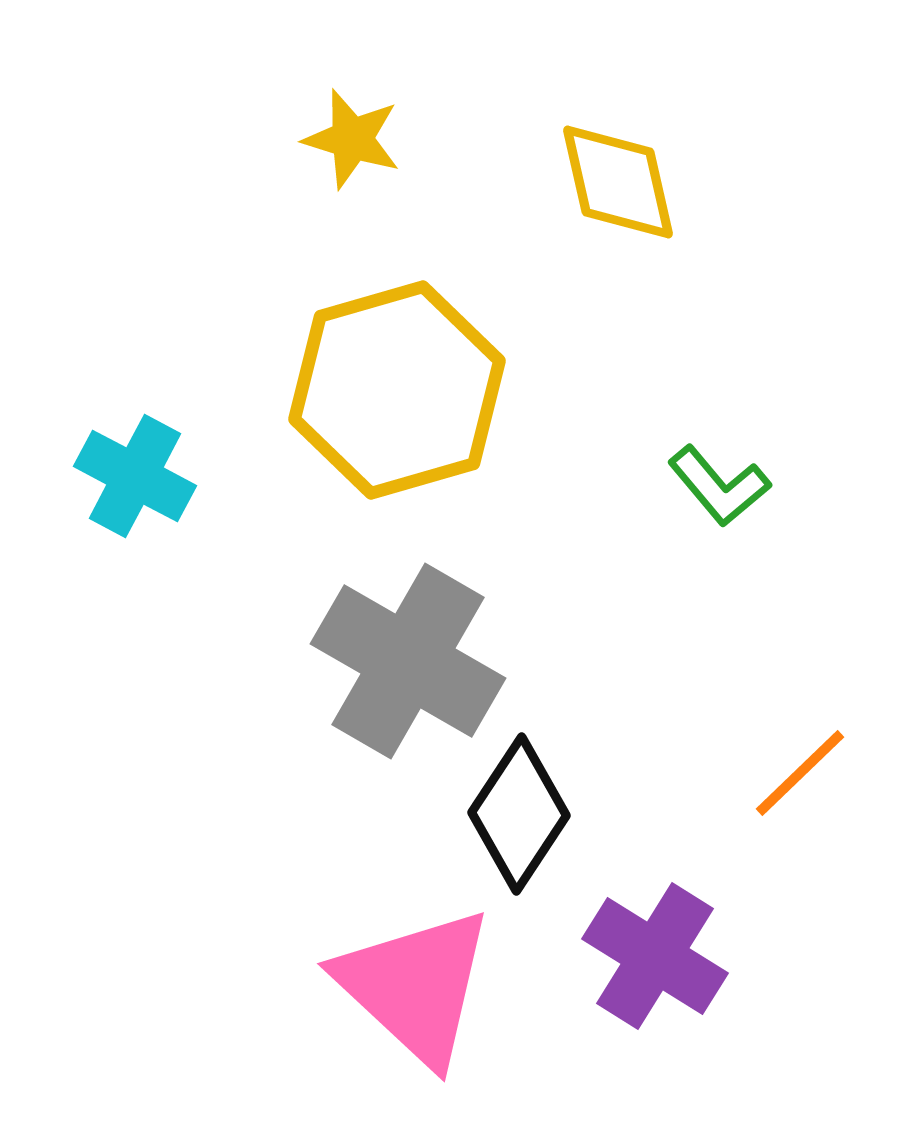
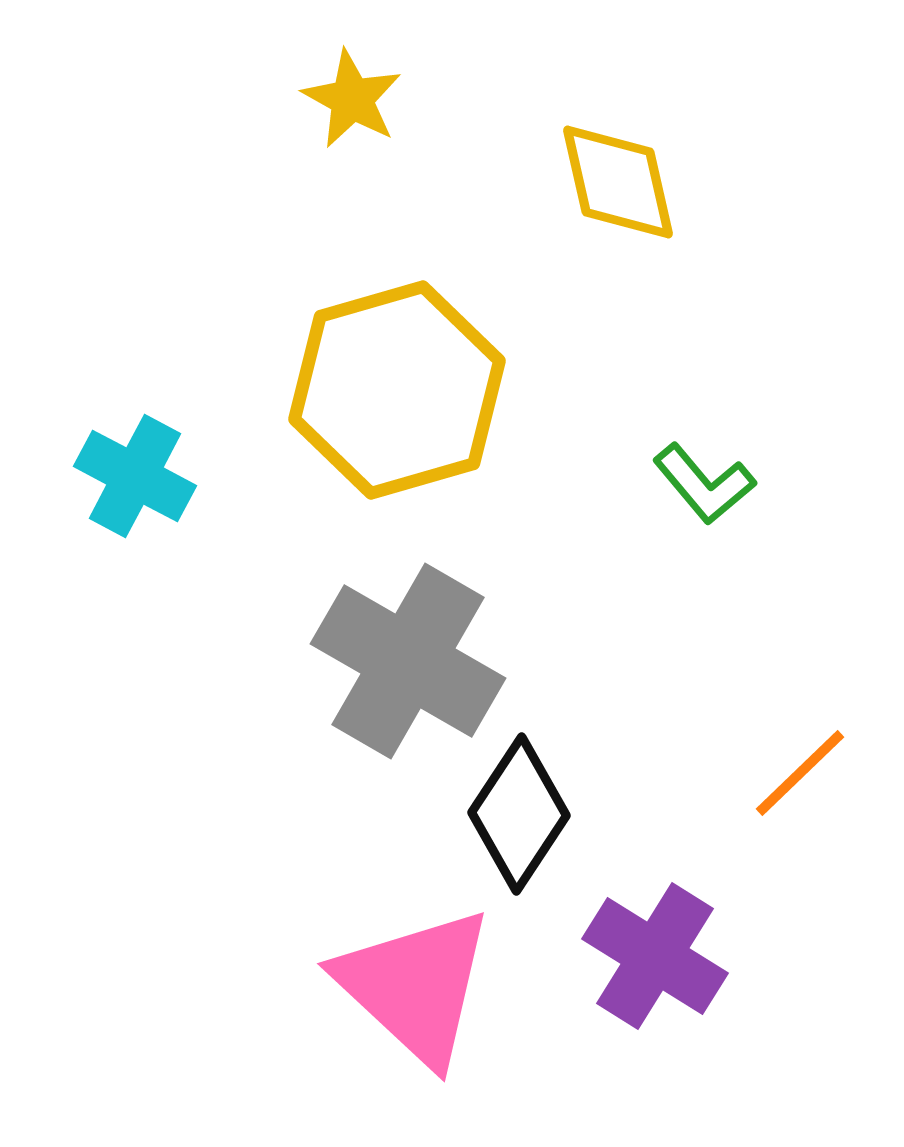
yellow star: moved 40 px up; rotated 12 degrees clockwise
green L-shape: moved 15 px left, 2 px up
